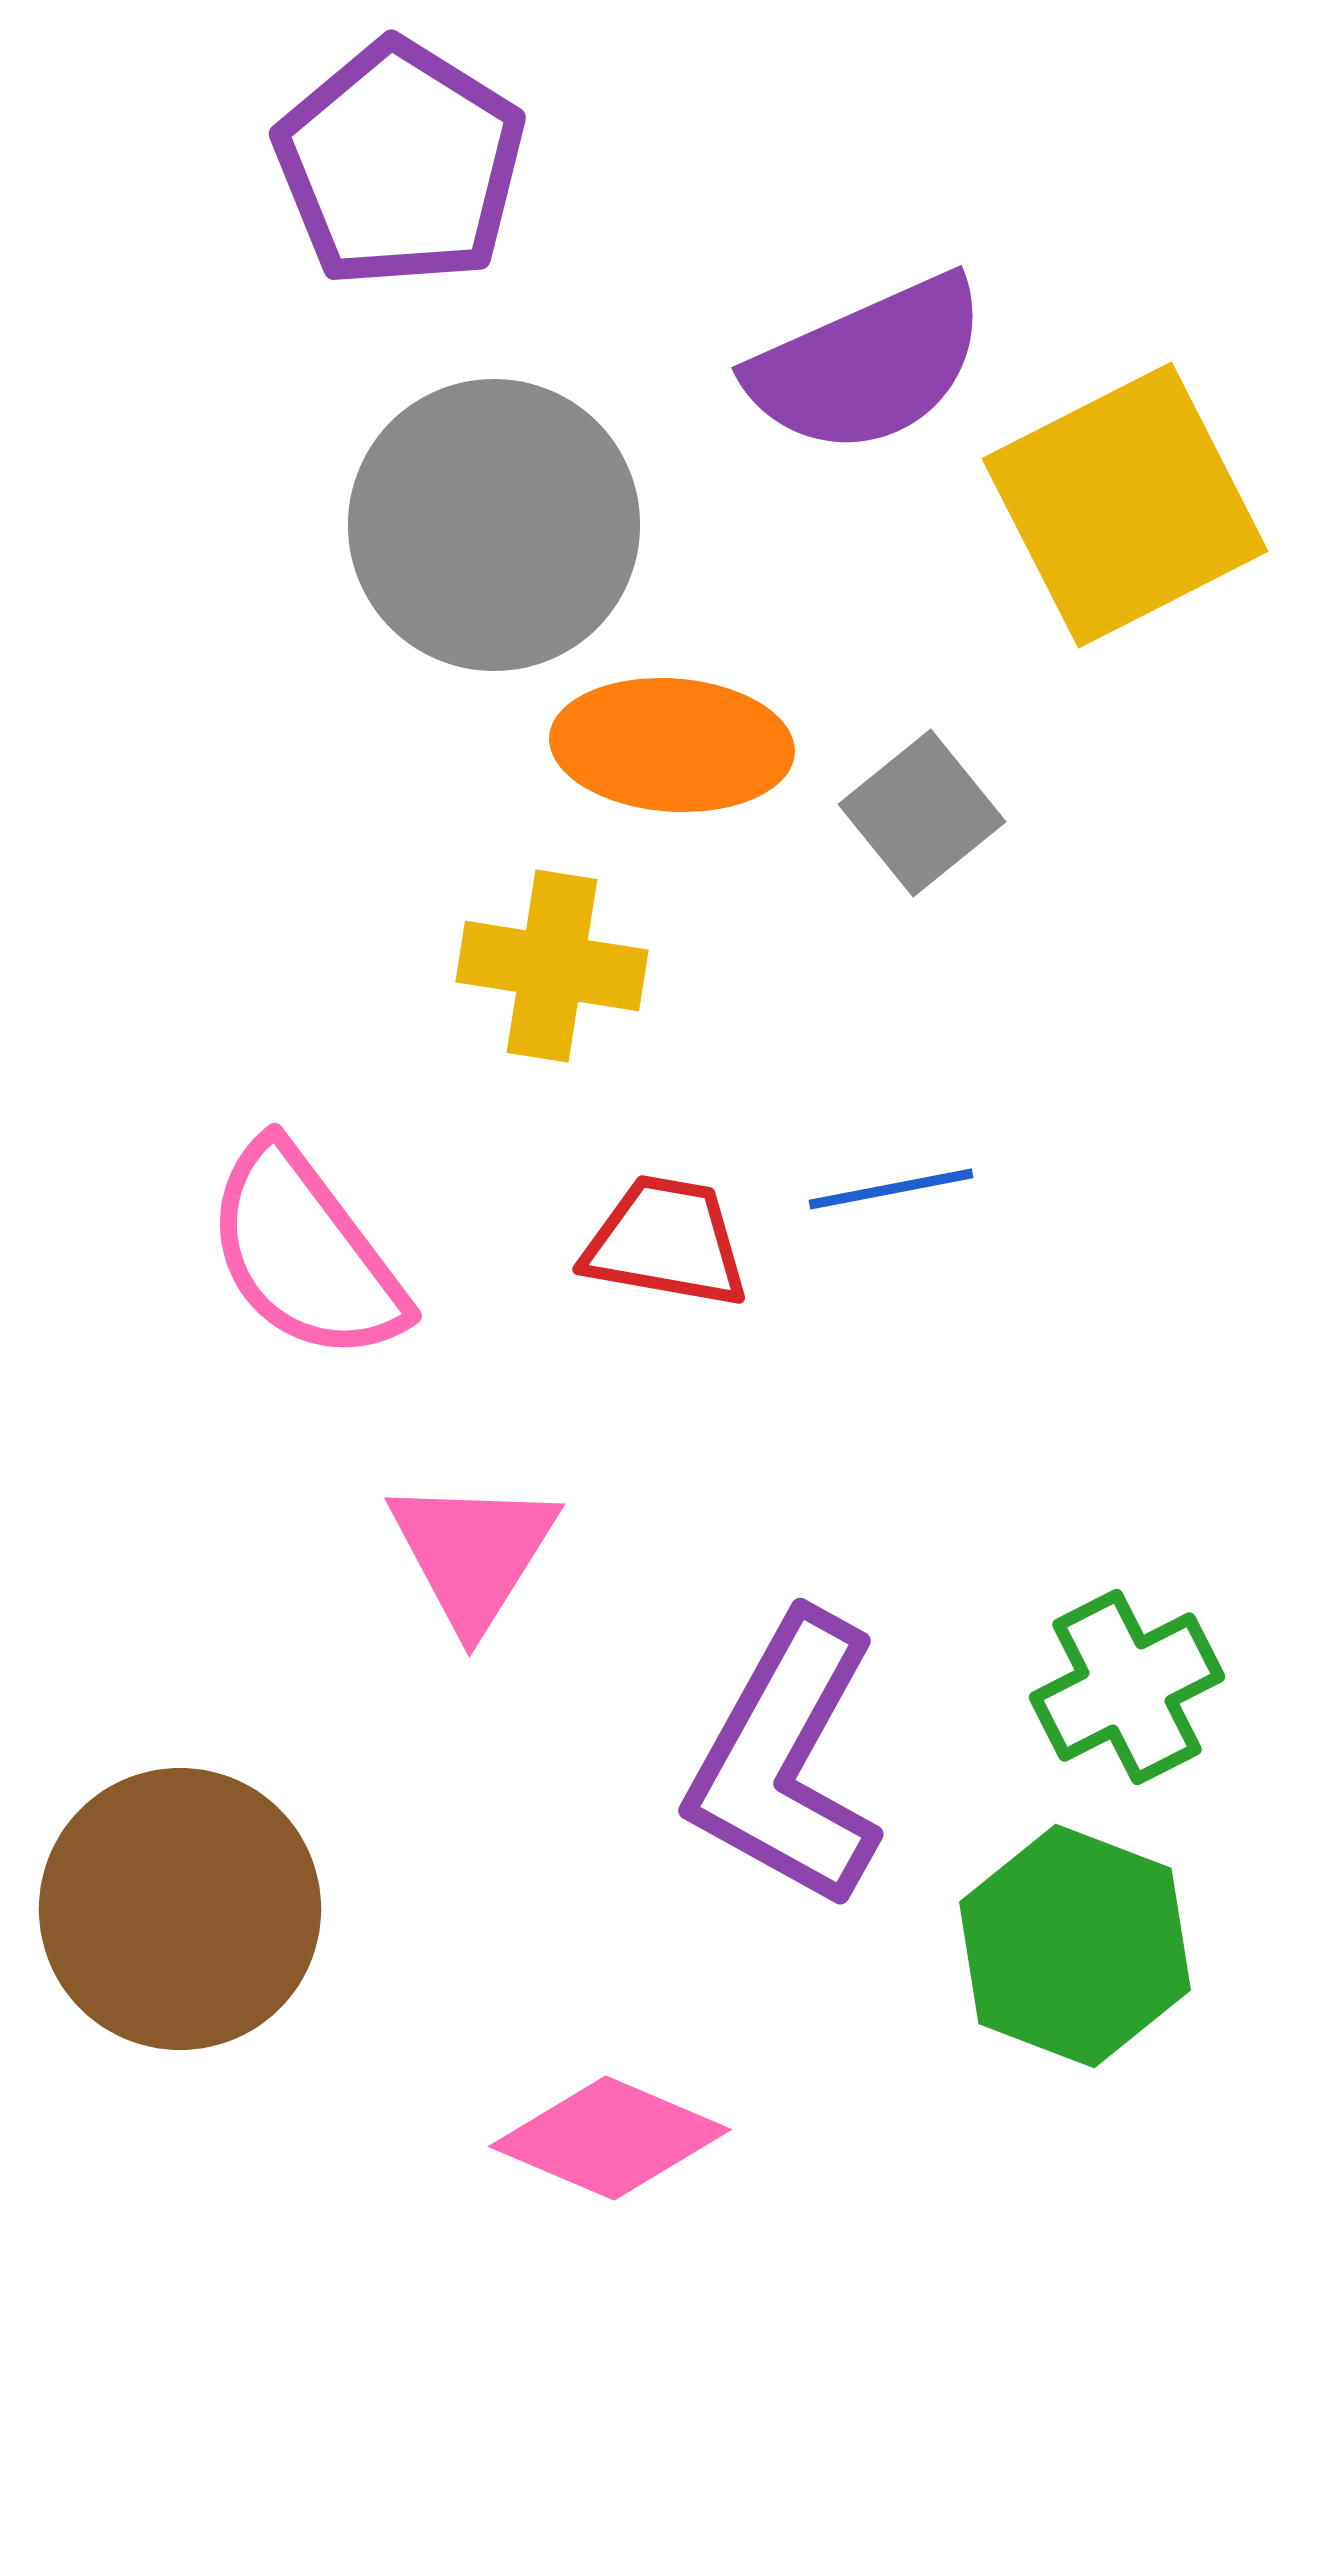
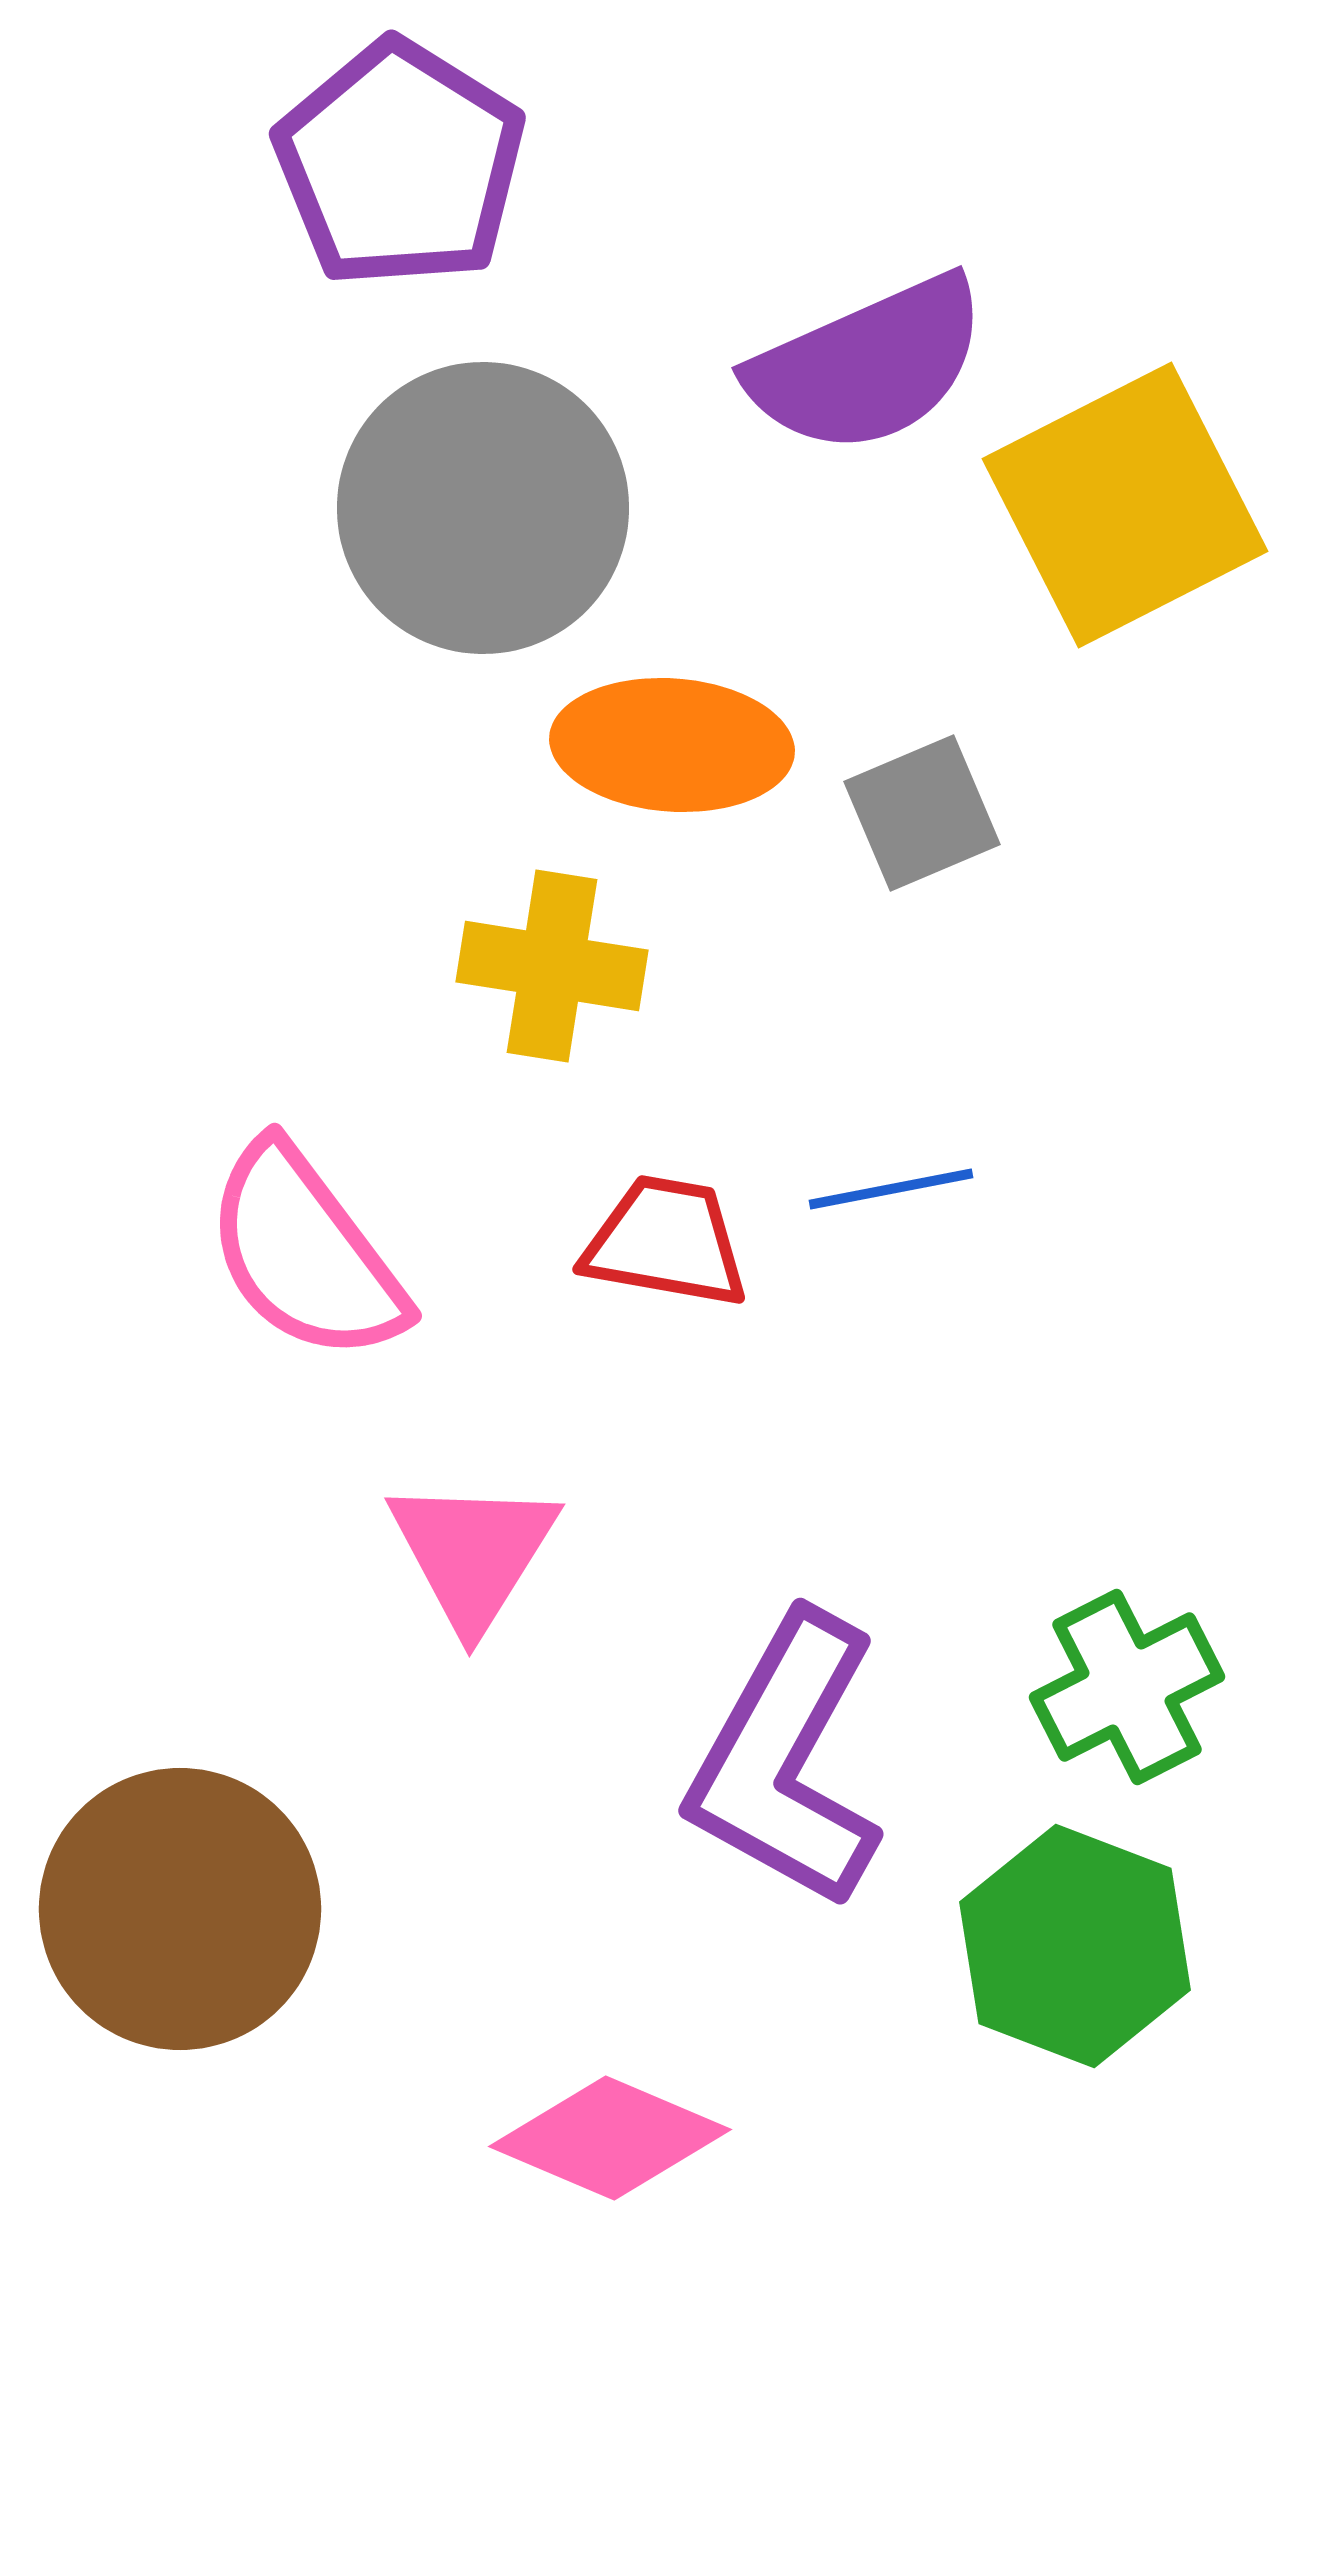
gray circle: moved 11 px left, 17 px up
gray square: rotated 16 degrees clockwise
